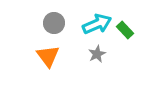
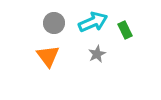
cyan arrow: moved 4 px left, 2 px up
green rectangle: rotated 18 degrees clockwise
